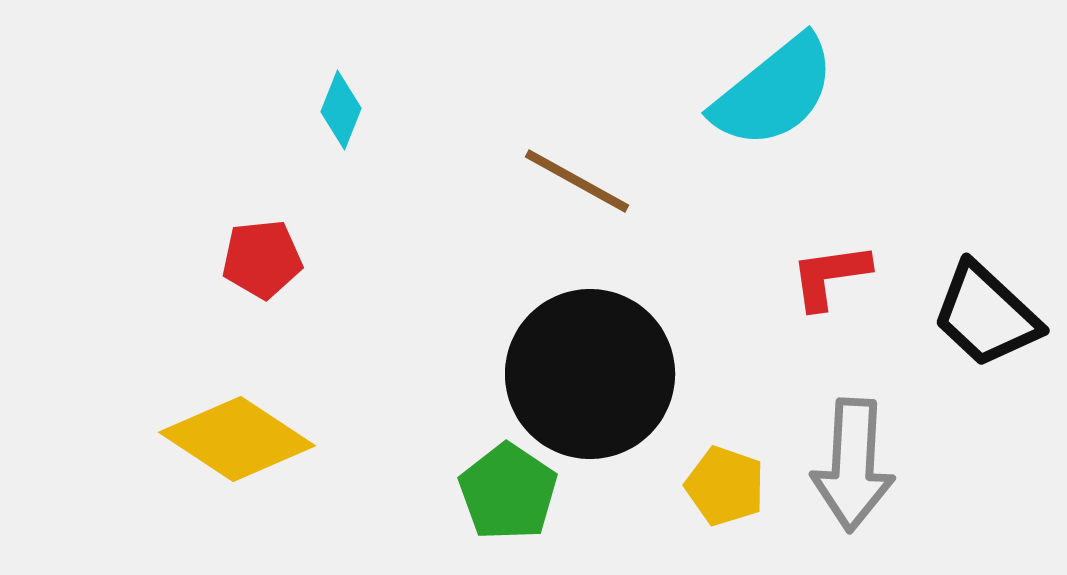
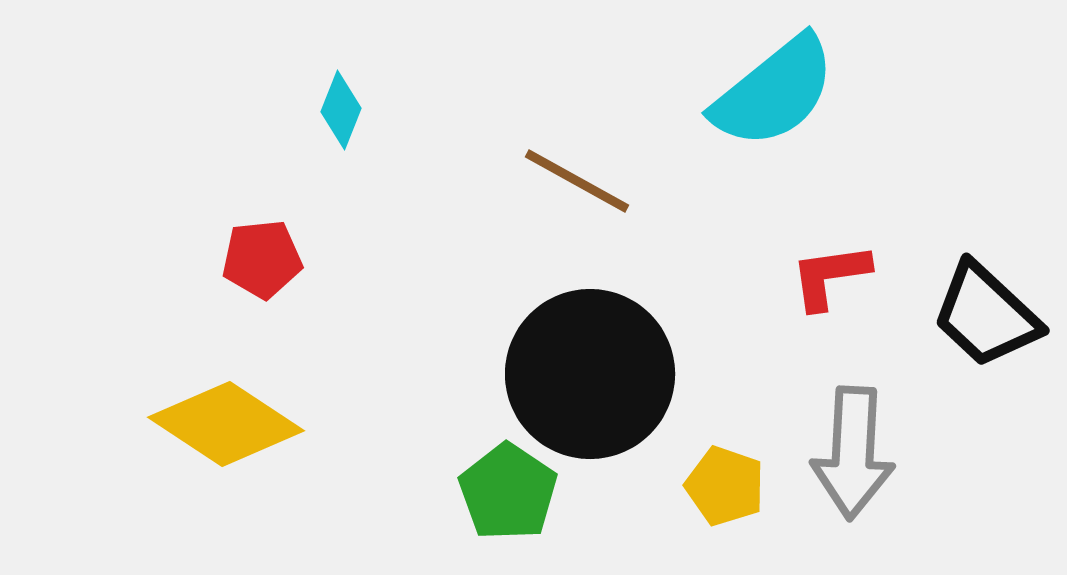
yellow diamond: moved 11 px left, 15 px up
gray arrow: moved 12 px up
